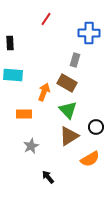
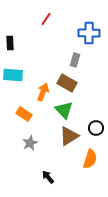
orange arrow: moved 1 px left
green triangle: moved 4 px left
orange rectangle: rotated 35 degrees clockwise
black circle: moved 1 px down
gray star: moved 1 px left, 3 px up
orange semicircle: rotated 42 degrees counterclockwise
